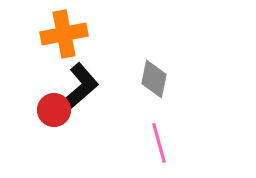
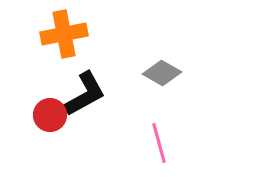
gray diamond: moved 8 px right, 6 px up; rotated 72 degrees counterclockwise
black L-shape: moved 5 px right, 7 px down; rotated 12 degrees clockwise
red circle: moved 4 px left, 5 px down
